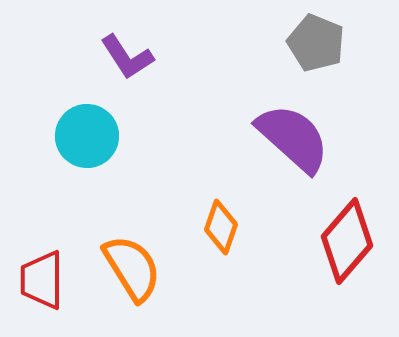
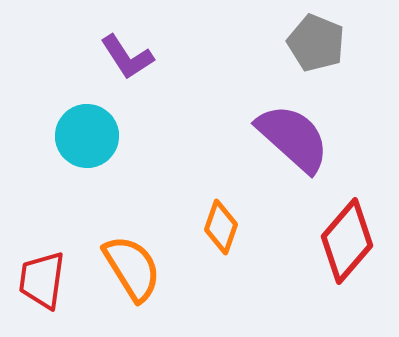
red trapezoid: rotated 8 degrees clockwise
